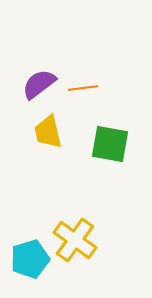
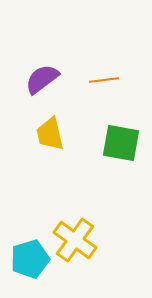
purple semicircle: moved 3 px right, 5 px up
orange line: moved 21 px right, 8 px up
yellow trapezoid: moved 2 px right, 2 px down
green square: moved 11 px right, 1 px up
